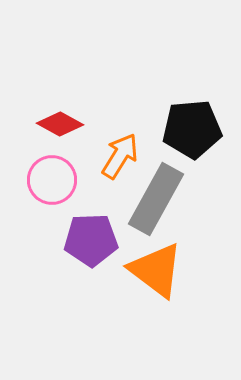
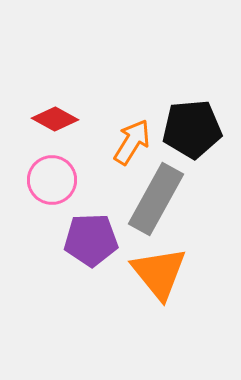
red diamond: moved 5 px left, 5 px up
orange arrow: moved 12 px right, 14 px up
orange triangle: moved 3 px right, 3 px down; rotated 14 degrees clockwise
